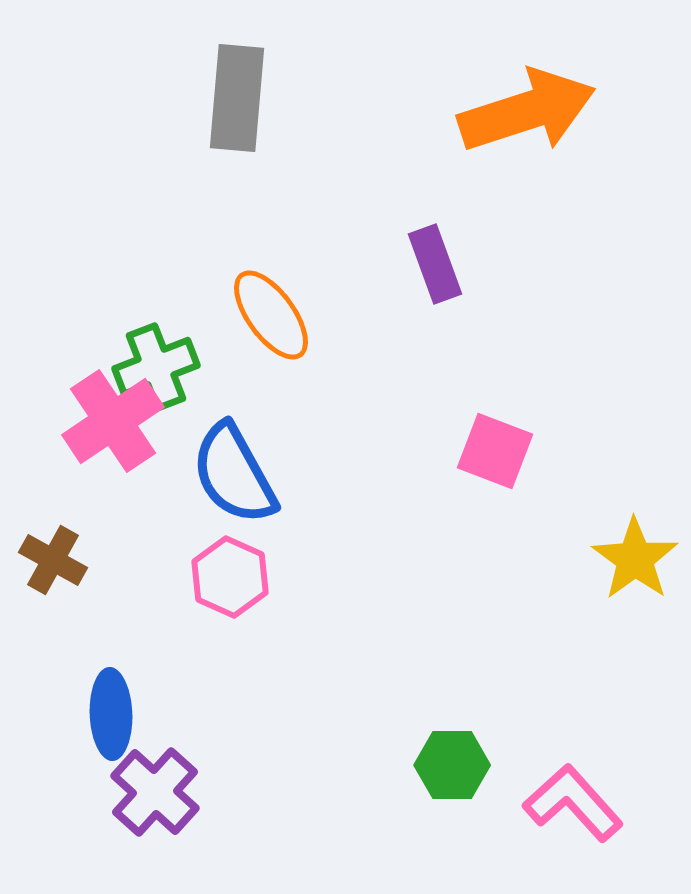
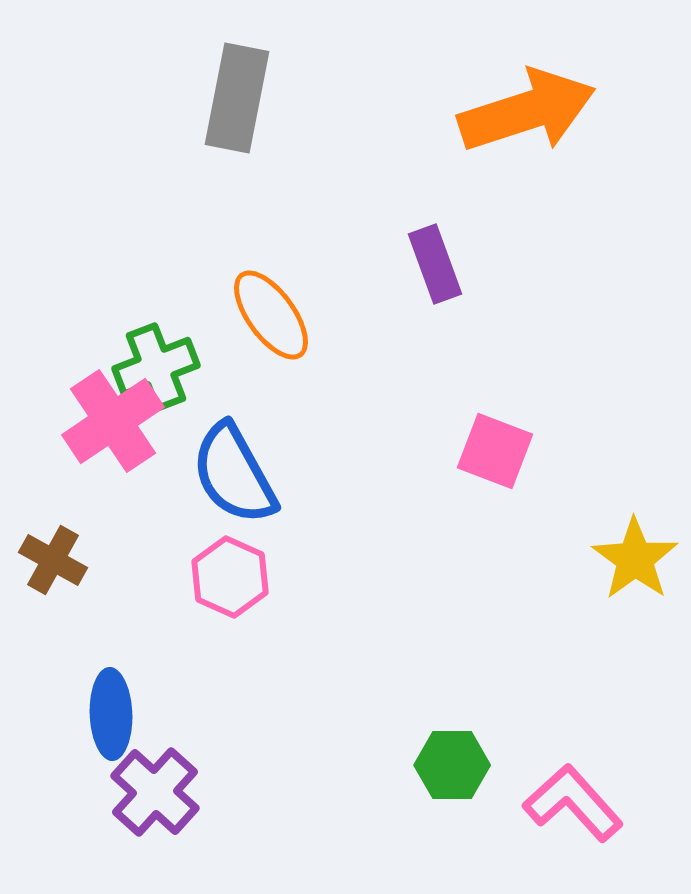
gray rectangle: rotated 6 degrees clockwise
